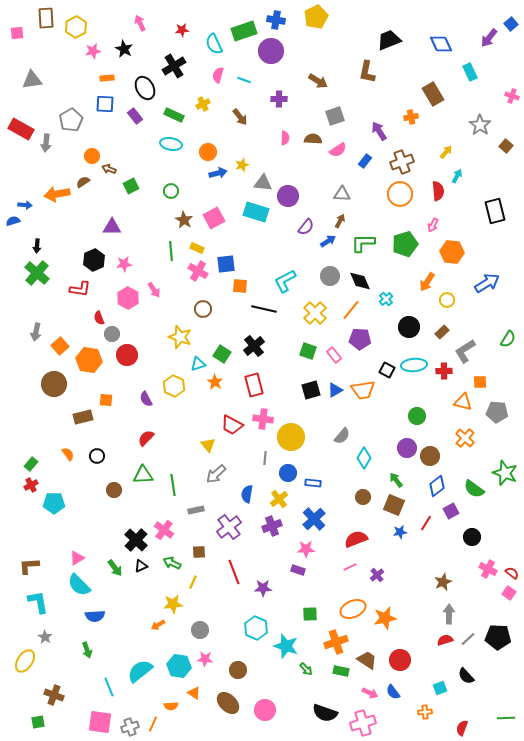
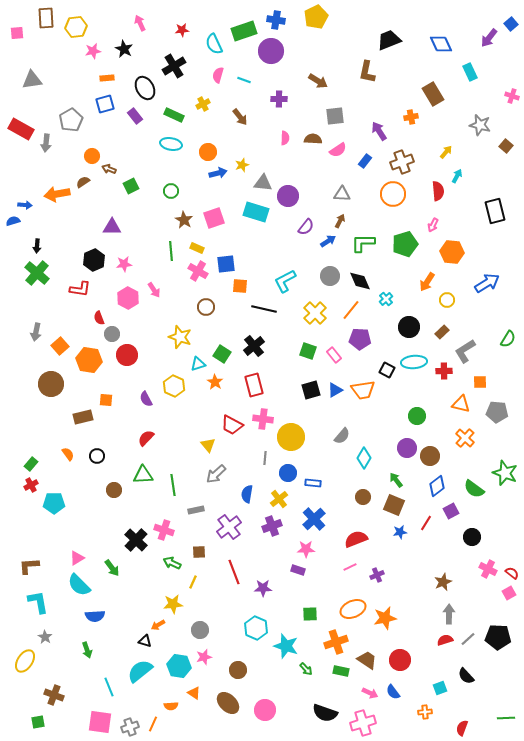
yellow hexagon at (76, 27): rotated 20 degrees clockwise
blue square at (105, 104): rotated 18 degrees counterclockwise
gray square at (335, 116): rotated 12 degrees clockwise
gray star at (480, 125): rotated 20 degrees counterclockwise
orange circle at (400, 194): moved 7 px left
pink square at (214, 218): rotated 10 degrees clockwise
brown circle at (203, 309): moved 3 px right, 2 px up
cyan ellipse at (414, 365): moved 3 px up
brown circle at (54, 384): moved 3 px left
orange triangle at (463, 402): moved 2 px left, 2 px down
pink cross at (164, 530): rotated 18 degrees counterclockwise
black triangle at (141, 566): moved 4 px right, 75 px down; rotated 40 degrees clockwise
green arrow at (115, 568): moved 3 px left
purple cross at (377, 575): rotated 16 degrees clockwise
pink square at (509, 593): rotated 24 degrees clockwise
pink star at (205, 659): moved 1 px left, 2 px up; rotated 21 degrees counterclockwise
